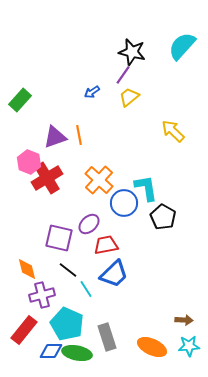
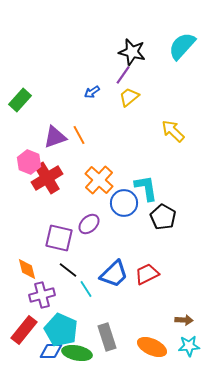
orange line: rotated 18 degrees counterclockwise
red trapezoid: moved 41 px right, 29 px down; rotated 15 degrees counterclockwise
cyan pentagon: moved 6 px left, 6 px down
